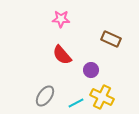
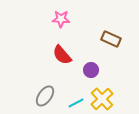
yellow cross: moved 2 px down; rotated 20 degrees clockwise
